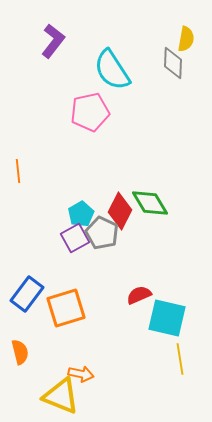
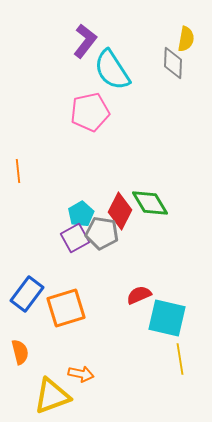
purple L-shape: moved 32 px right
gray pentagon: rotated 16 degrees counterclockwise
yellow triangle: moved 9 px left; rotated 42 degrees counterclockwise
